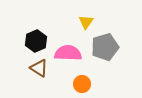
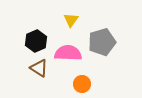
yellow triangle: moved 15 px left, 2 px up
gray pentagon: moved 3 px left, 5 px up
